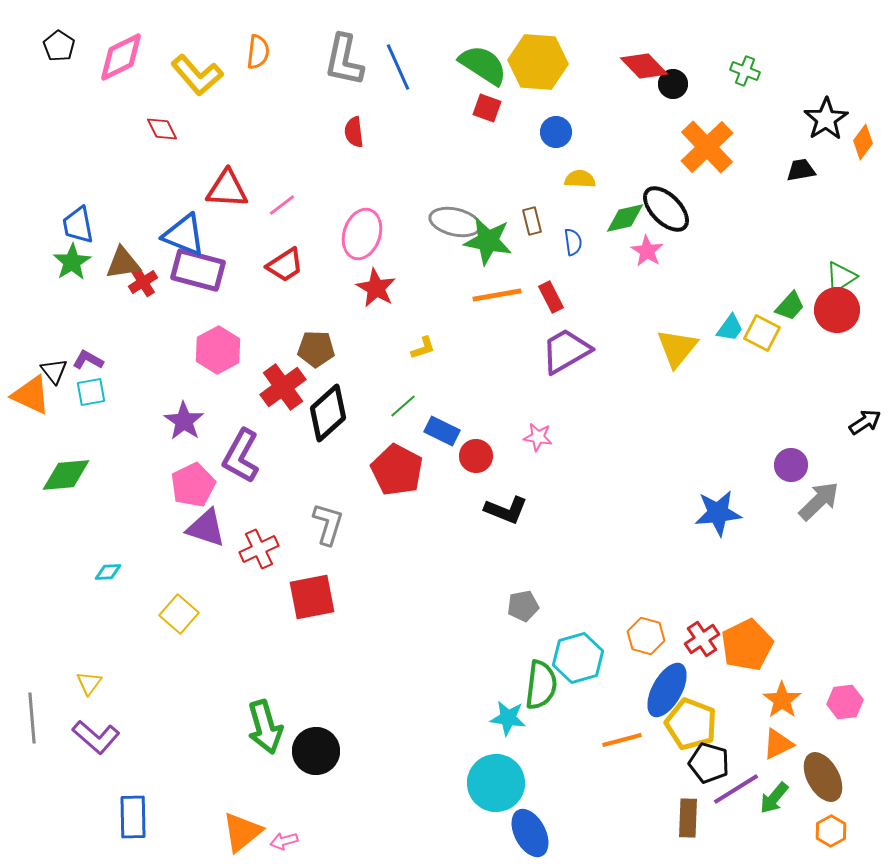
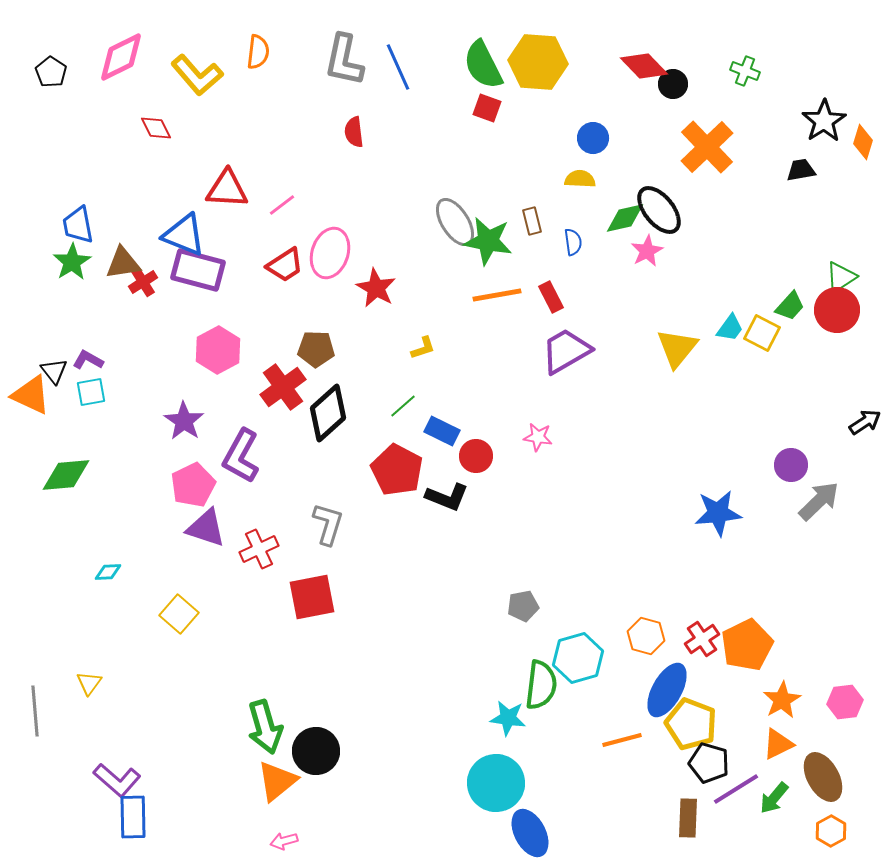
black pentagon at (59, 46): moved 8 px left, 26 px down
green semicircle at (483, 65): rotated 150 degrees counterclockwise
black star at (826, 119): moved 2 px left, 2 px down
red diamond at (162, 129): moved 6 px left, 1 px up
blue circle at (556, 132): moved 37 px right, 6 px down
orange diamond at (863, 142): rotated 20 degrees counterclockwise
black ellipse at (666, 209): moved 7 px left, 1 px down; rotated 6 degrees clockwise
gray ellipse at (455, 222): rotated 45 degrees clockwise
pink ellipse at (362, 234): moved 32 px left, 19 px down
pink star at (647, 251): rotated 12 degrees clockwise
black L-shape at (506, 510): moved 59 px left, 13 px up
orange star at (782, 700): rotated 6 degrees clockwise
gray line at (32, 718): moved 3 px right, 7 px up
purple L-shape at (96, 737): moved 21 px right, 43 px down
orange triangle at (242, 832): moved 35 px right, 51 px up
